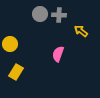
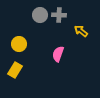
gray circle: moved 1 px down
yellow circle: moved 9 px right
yellow rectangle: moved 1 px left, 2 px up
